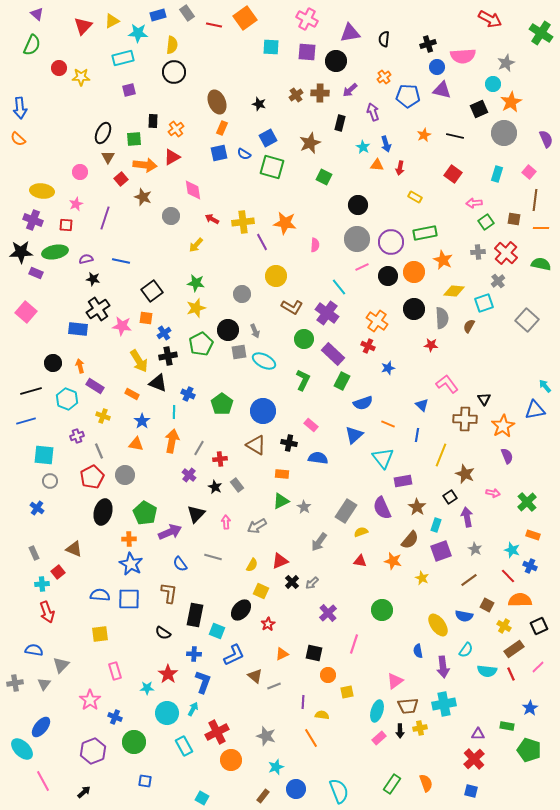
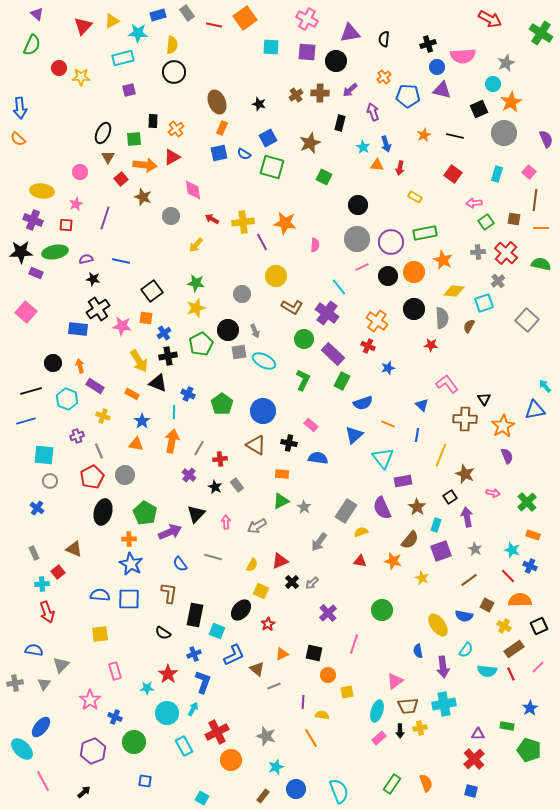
blue cross at (194, 654): rotated 24 degrees counterclockwise
brown triangle at (255, 676): moved 2 px right, 7 px up
